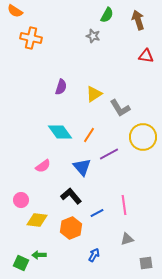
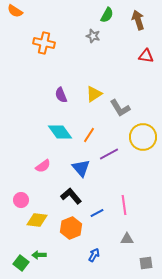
orange cross: moved 13 px right, 5 px down
purple semicircle: moved 8 px down; rotated 140 degrees clockwise
blue triangle: moved 1 px left, 1 px down
gray triangle: rotated 16 degrees clockwise
green square: rotated 14 degrees clockwise
